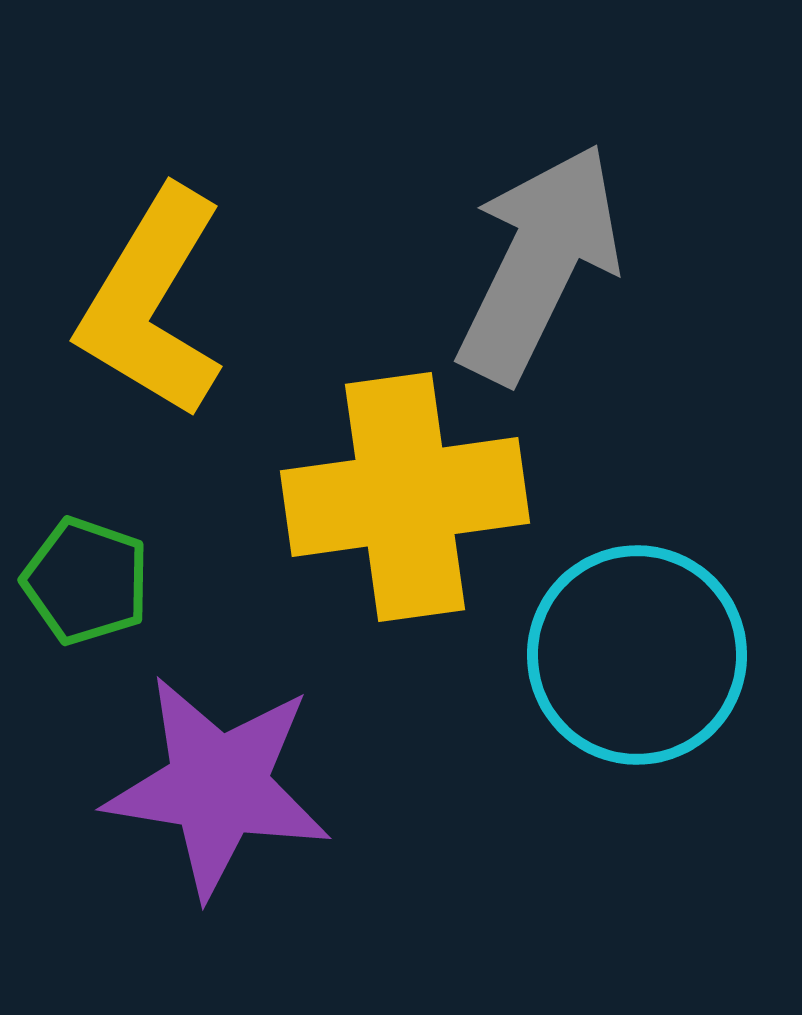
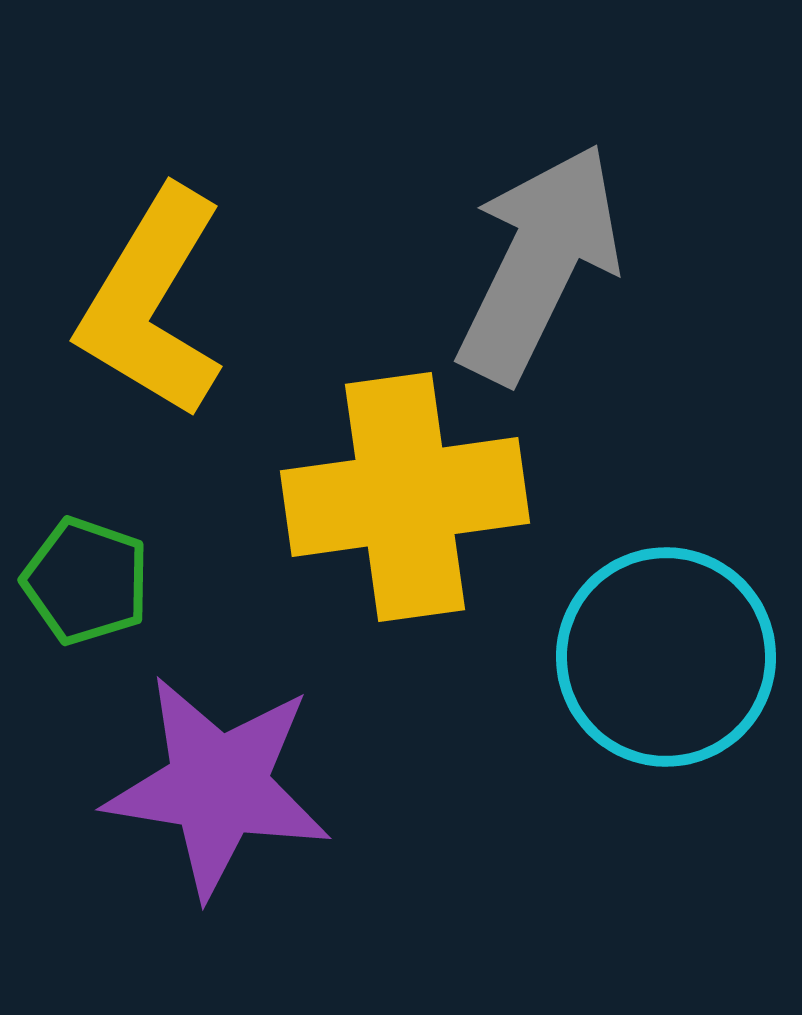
cyan circle: moved 29 px right, 2 px down
